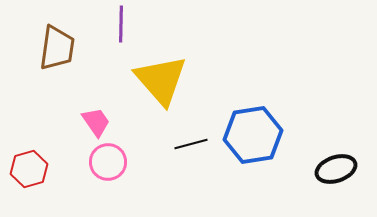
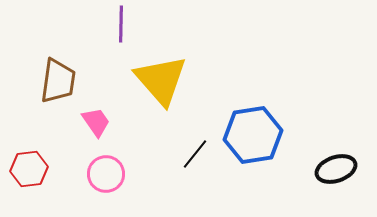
brown trapezoid: moved 1 px right, 33 px down
black line: moved 4 px right, 10 px down; rotated 36 degrees counterclockwise
pink circle: moved 2 px left, 12 px down
red hexagon: rotated 9 degrees clockwise
